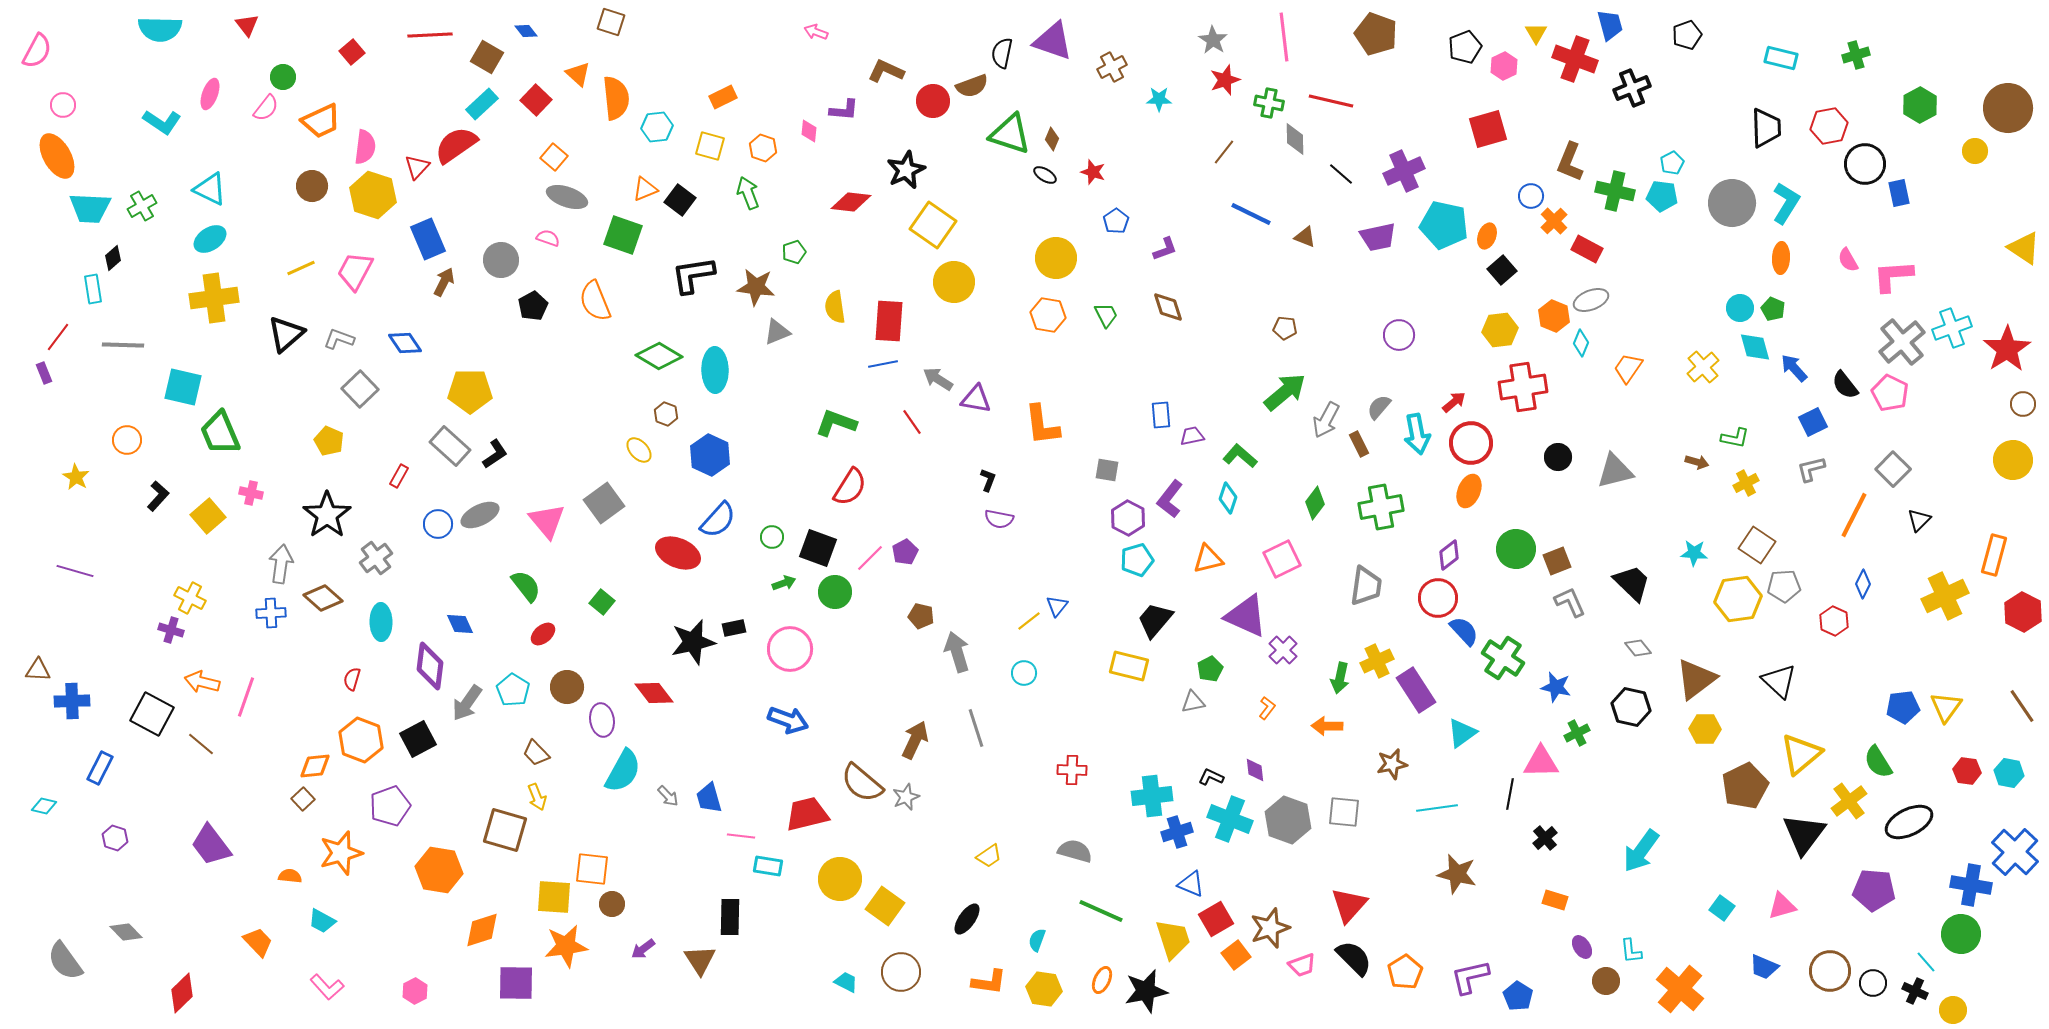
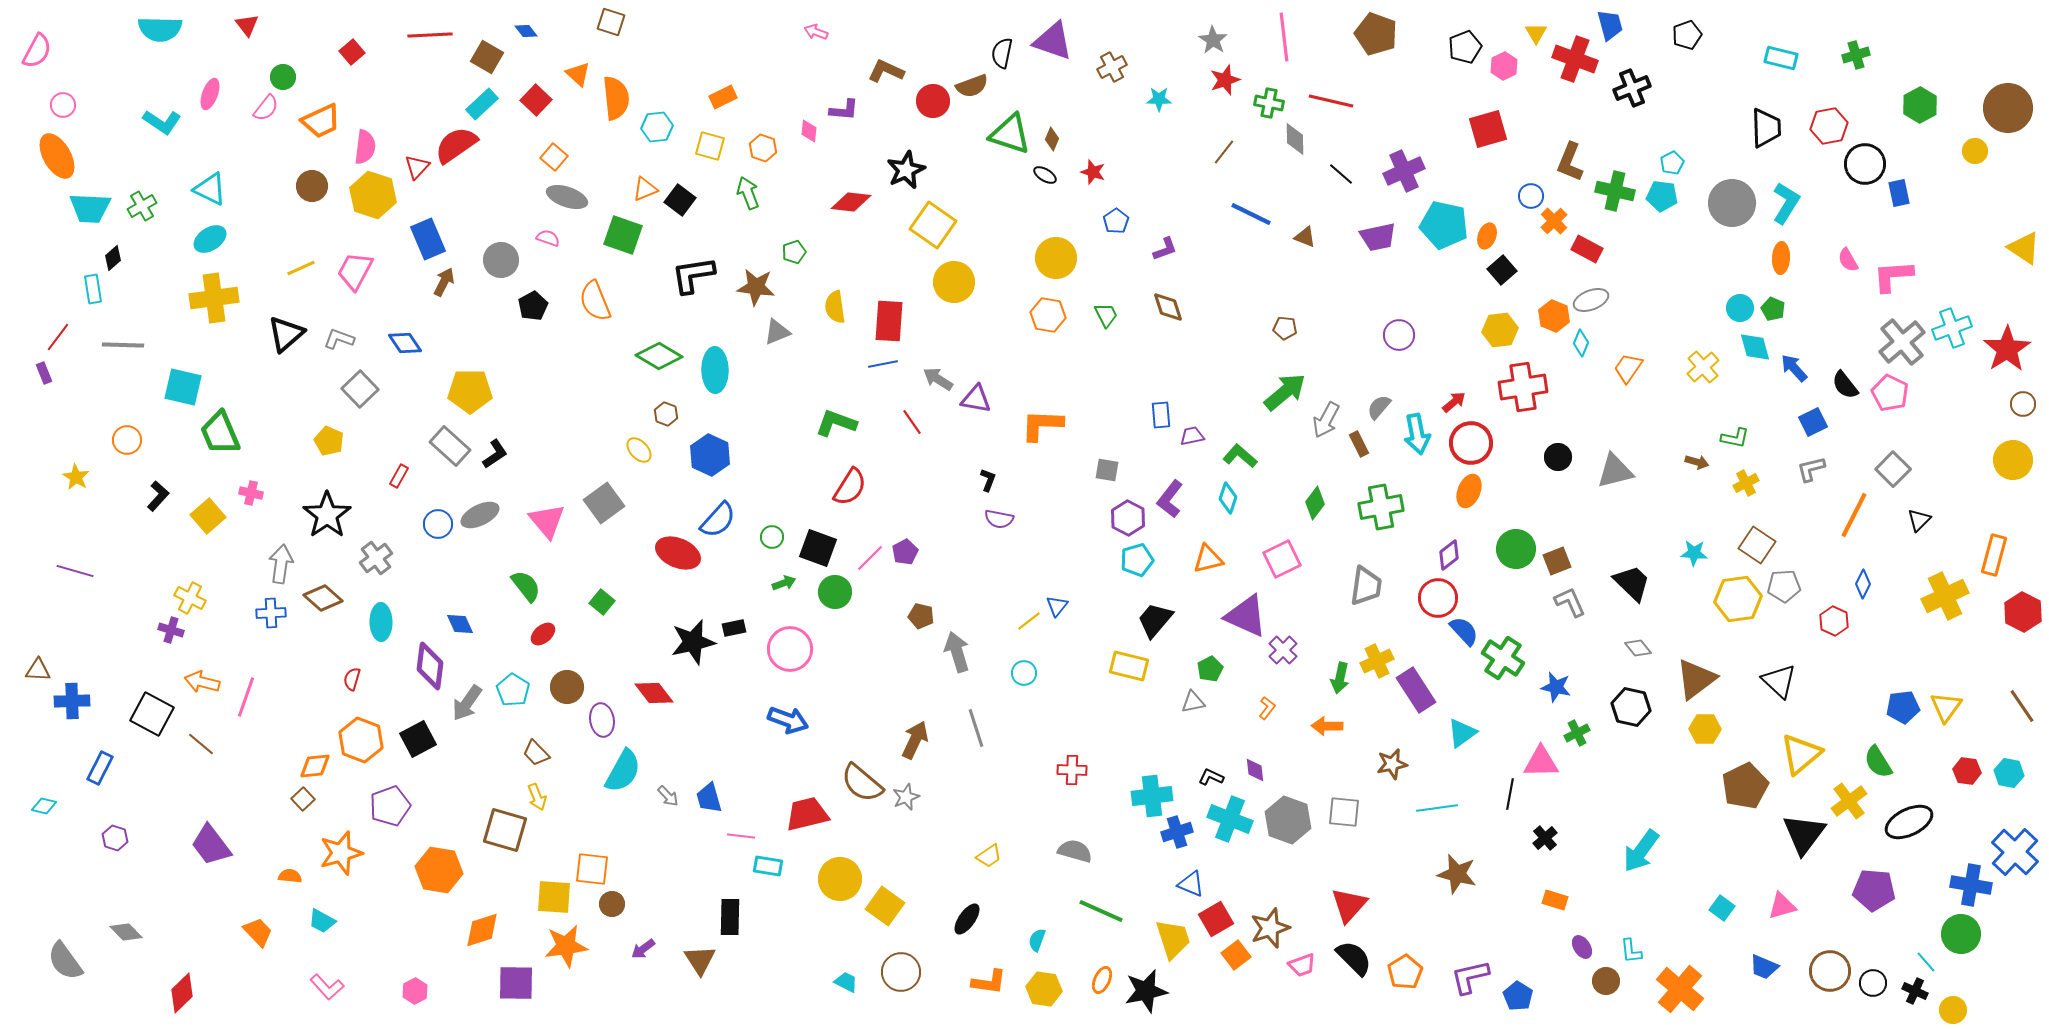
orange L-shape at (1042, 425): rotated 99 degrees clockwise
orange trapezoid at (258, 942): moved 10 px up
